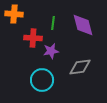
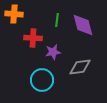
green line: moved 4 px right, 3 px up
purple star: moved 2 px right, 1 px down
